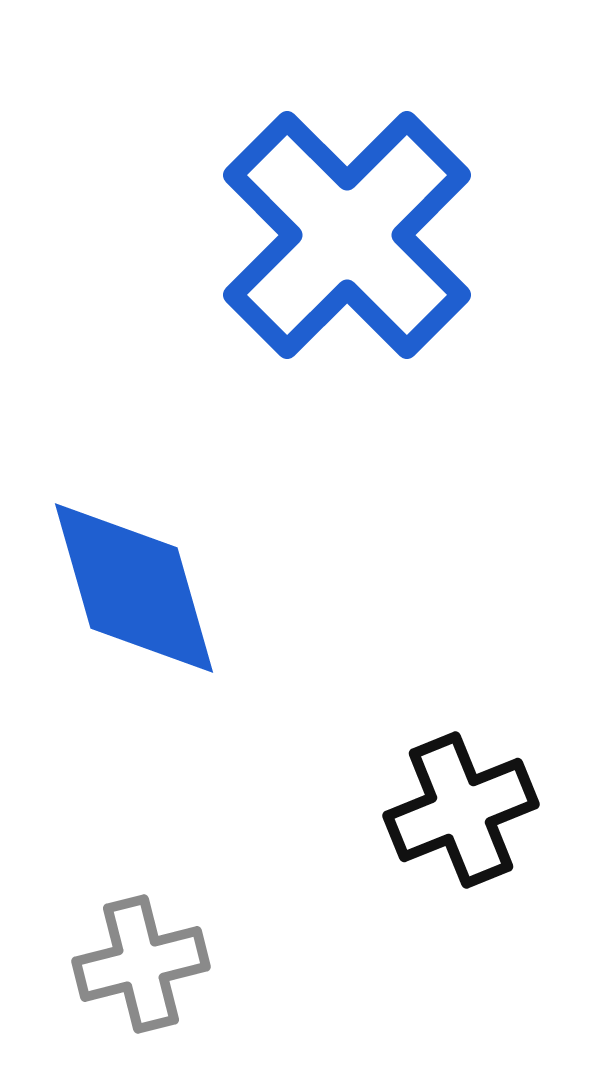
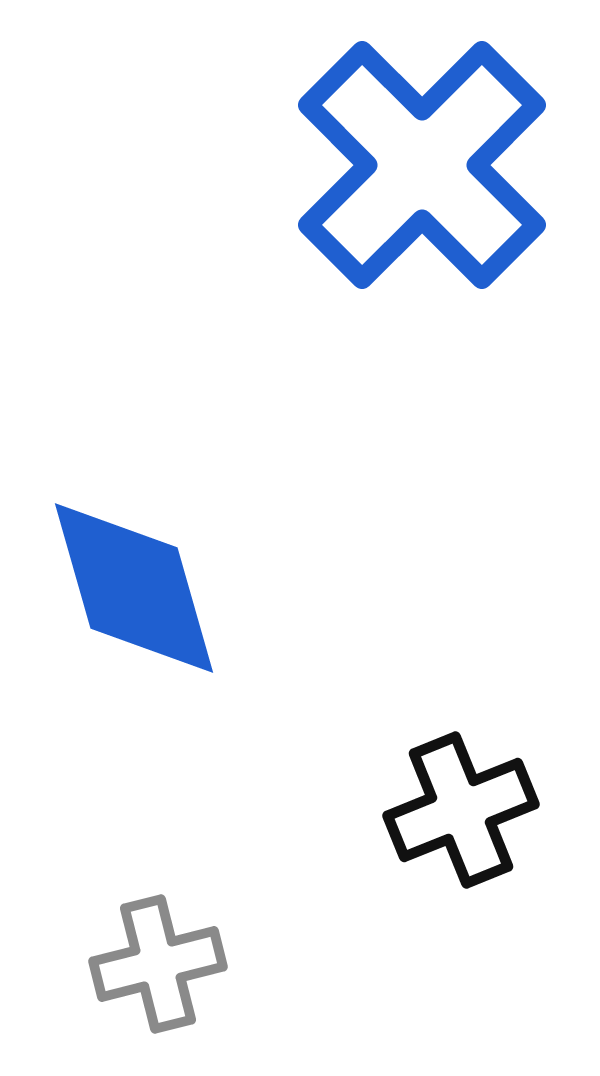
blue cross: moved 75 px right, 70 px up
gray cross: moved 17 px right
